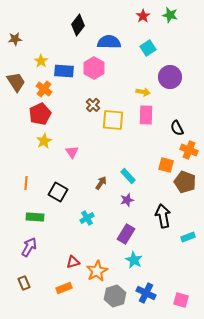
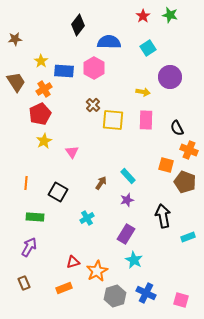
orange cross at (44, 89): rotated 21 degrees clockwise
pink rectangle at (146, 115): moved 5 px down
